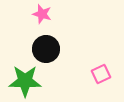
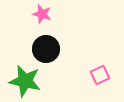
pink square: moved 1 px left, 1 px down
green star: rotated 12 degrees clockwise
